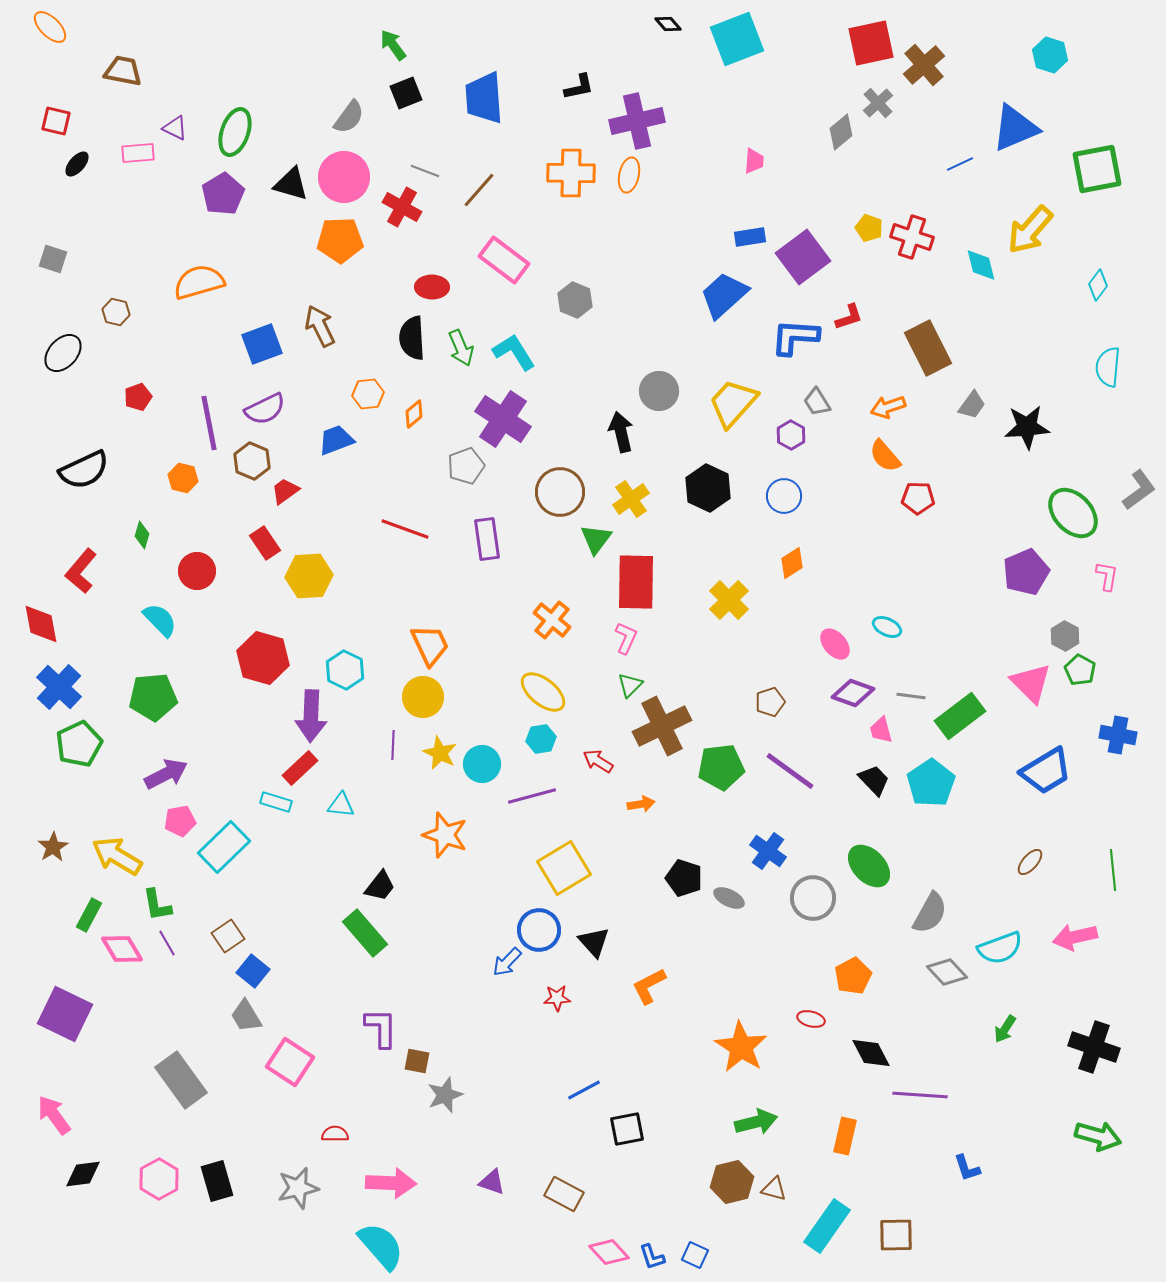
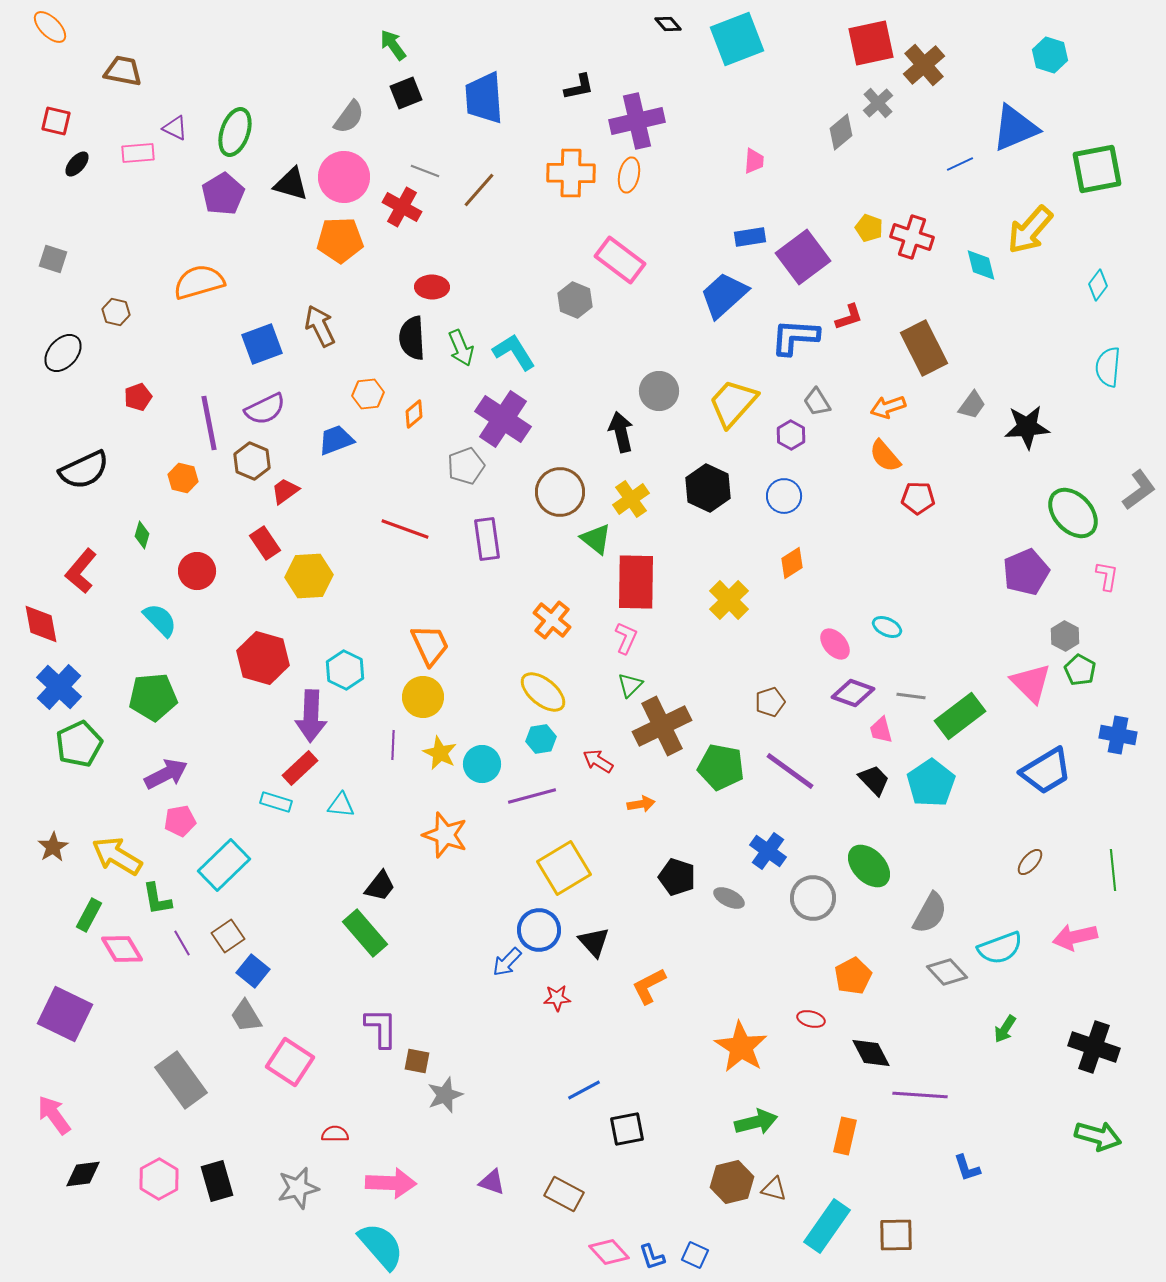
pink rectangle at (504, 260): moved 116 px right
brown rectangle at (928, 348): moved 4 px left
green triangle at (596, 539): rotated 28 degrees counterclockwise
green pentagon at (721, 767): rotated 18 degrees clockwise
cyan rectangle at (224, 847): moved 18 px down
black pentagon at (684, 878): moved 7 px left, 1 px up
green L-shape at (157, 905): moved 6 px up
purple line at (167, 943): moved 15 px right
